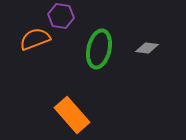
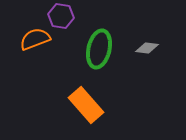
orange rectangle: moved 14 px right, 10 px up
